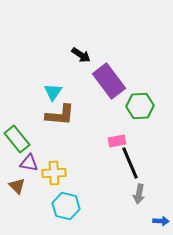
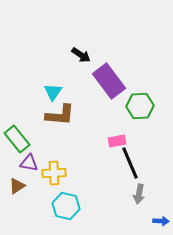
brown triangle: rotated 42 degrees clockwise
